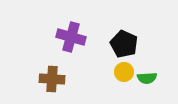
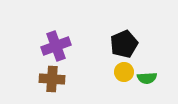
purple cross: moved 15 px left, 9 px down; rotated 36 degrees counterclockwise
black pentagon: rotated 24 degrees clockwise
